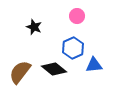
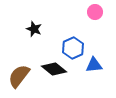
pink circle: moved 18 px right, 4 px up
black star: moved 2 px down
brown semicircle: moved 1 px left, 4 px down
